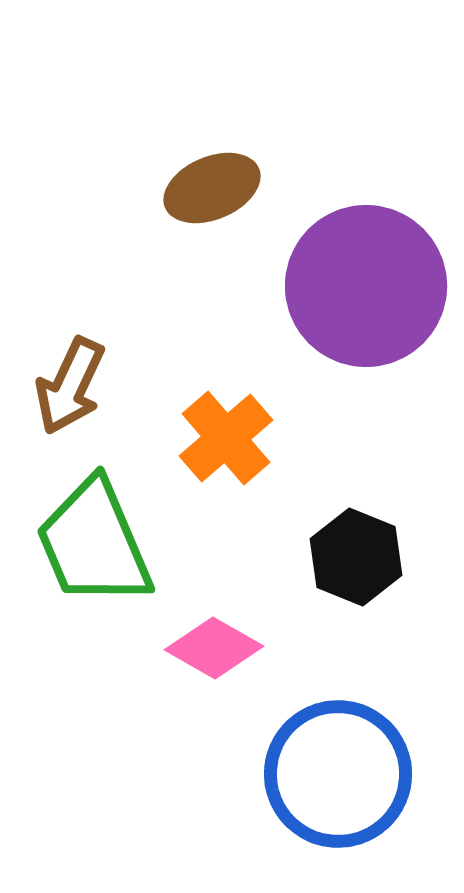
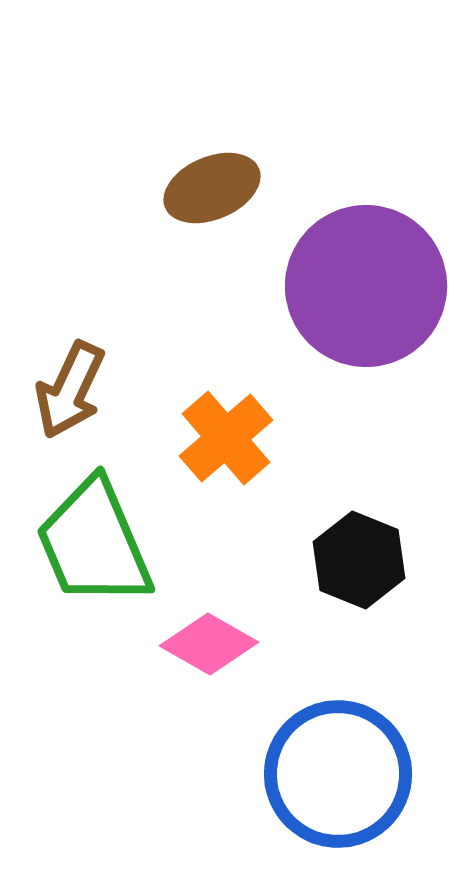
brown arrow: moved 4 px down
black hexagon: moved 3 px right, 3 px down
pink diamond: moved 5 px left, 4 px up
